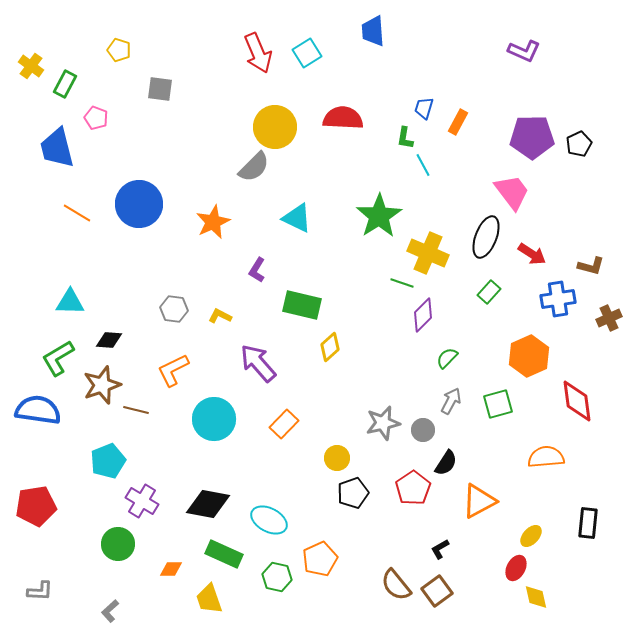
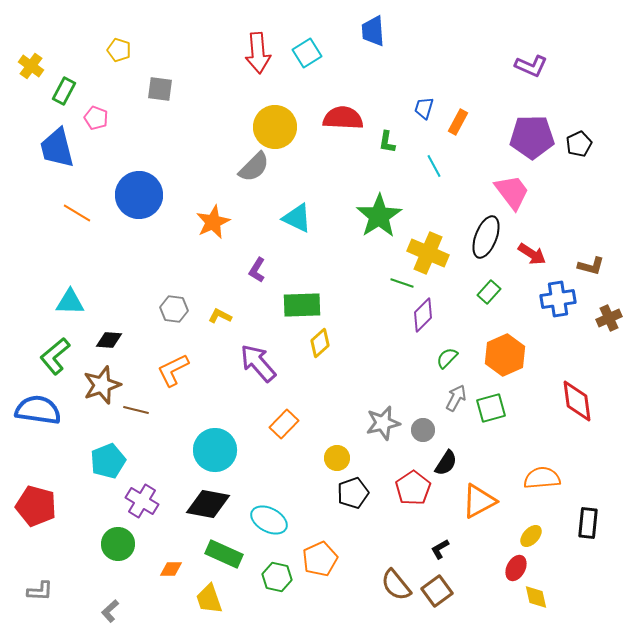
purple L-shape at (524, 51): moved 7 px right, 15 px down
red arrow at (258, 53): rotated 18 degrees clockwise
green rectangle at (65, 84): moved 1 px left, 7 px down
green L-shape at (405, 138): moved 18 px left, 4 px down
cyan line at (423, 165): moved 11 px right, 1 px down
blue circle at (139, 204): moved 9 px up
green rectangle at (302, 305): rotated 15 degrees counterclockwise
yellow diamond at (330, 347): moved 10 px left, 4 px up
orange hexagon at (529, 356): moved 24 px left, 1 px up
green L-shape at (58, 358): moved 3 px left, 2 px up; rotated 9 degrees counterclockwise
gray arrow at (451, 401): moved 5 px right, 3 px up
green square at (498, 404): moved 7 px left, 4 px down
cyan circle at (214, 419): moved 1 px right, 31 px down
orange semicircle at (546, 457): moved 4 px left, 21 px down
red pentagon at (36, 506): rotated 24 degrees clockwise
